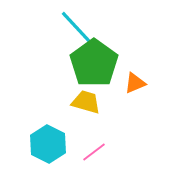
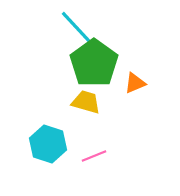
cyan hexagon: rotated 9 degrees counterclockwise
pink line: moved 4 px down; rotated 15 degrees clockwise
